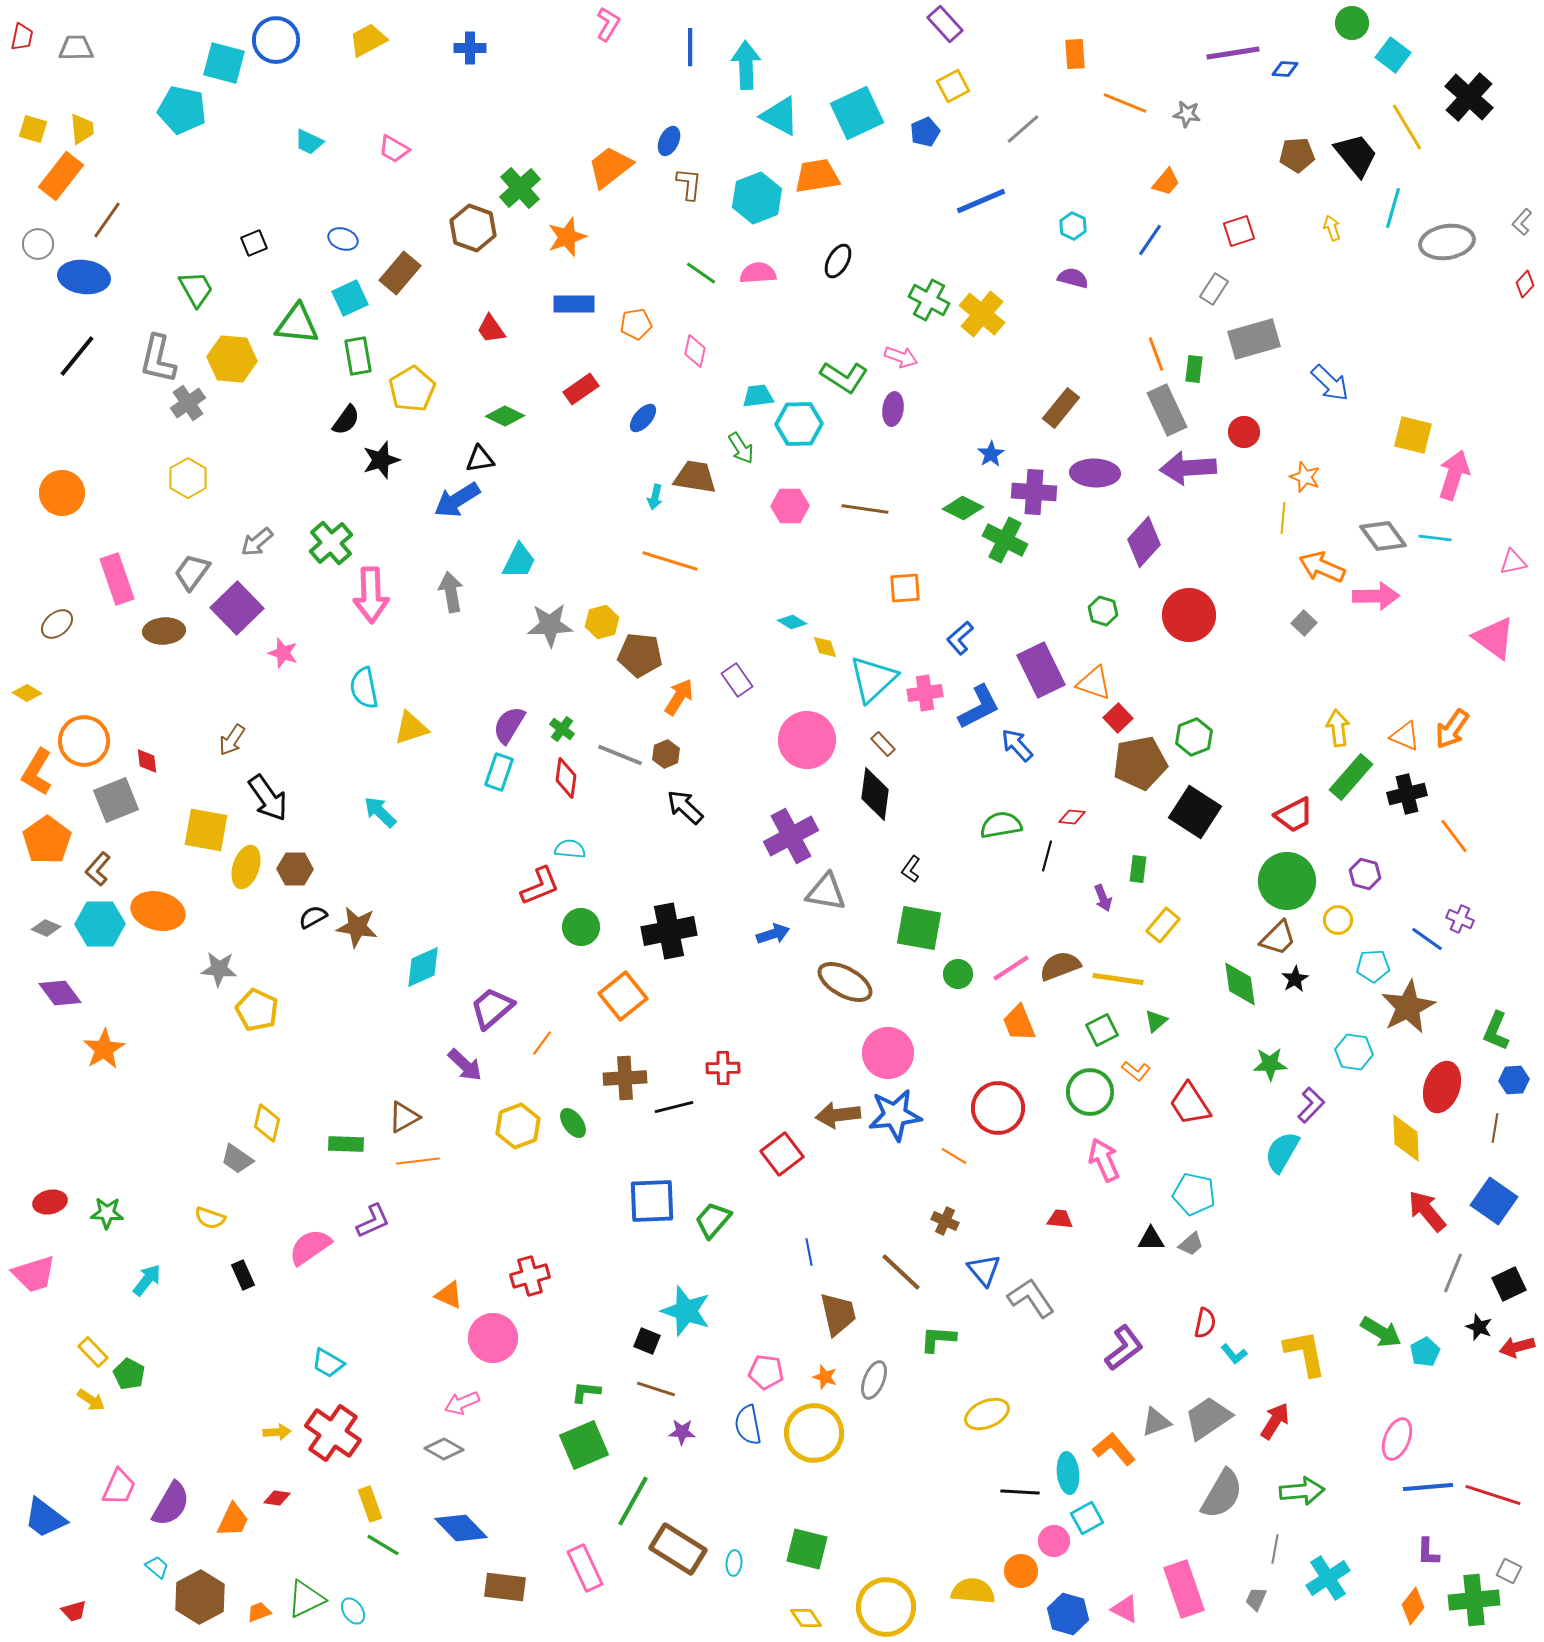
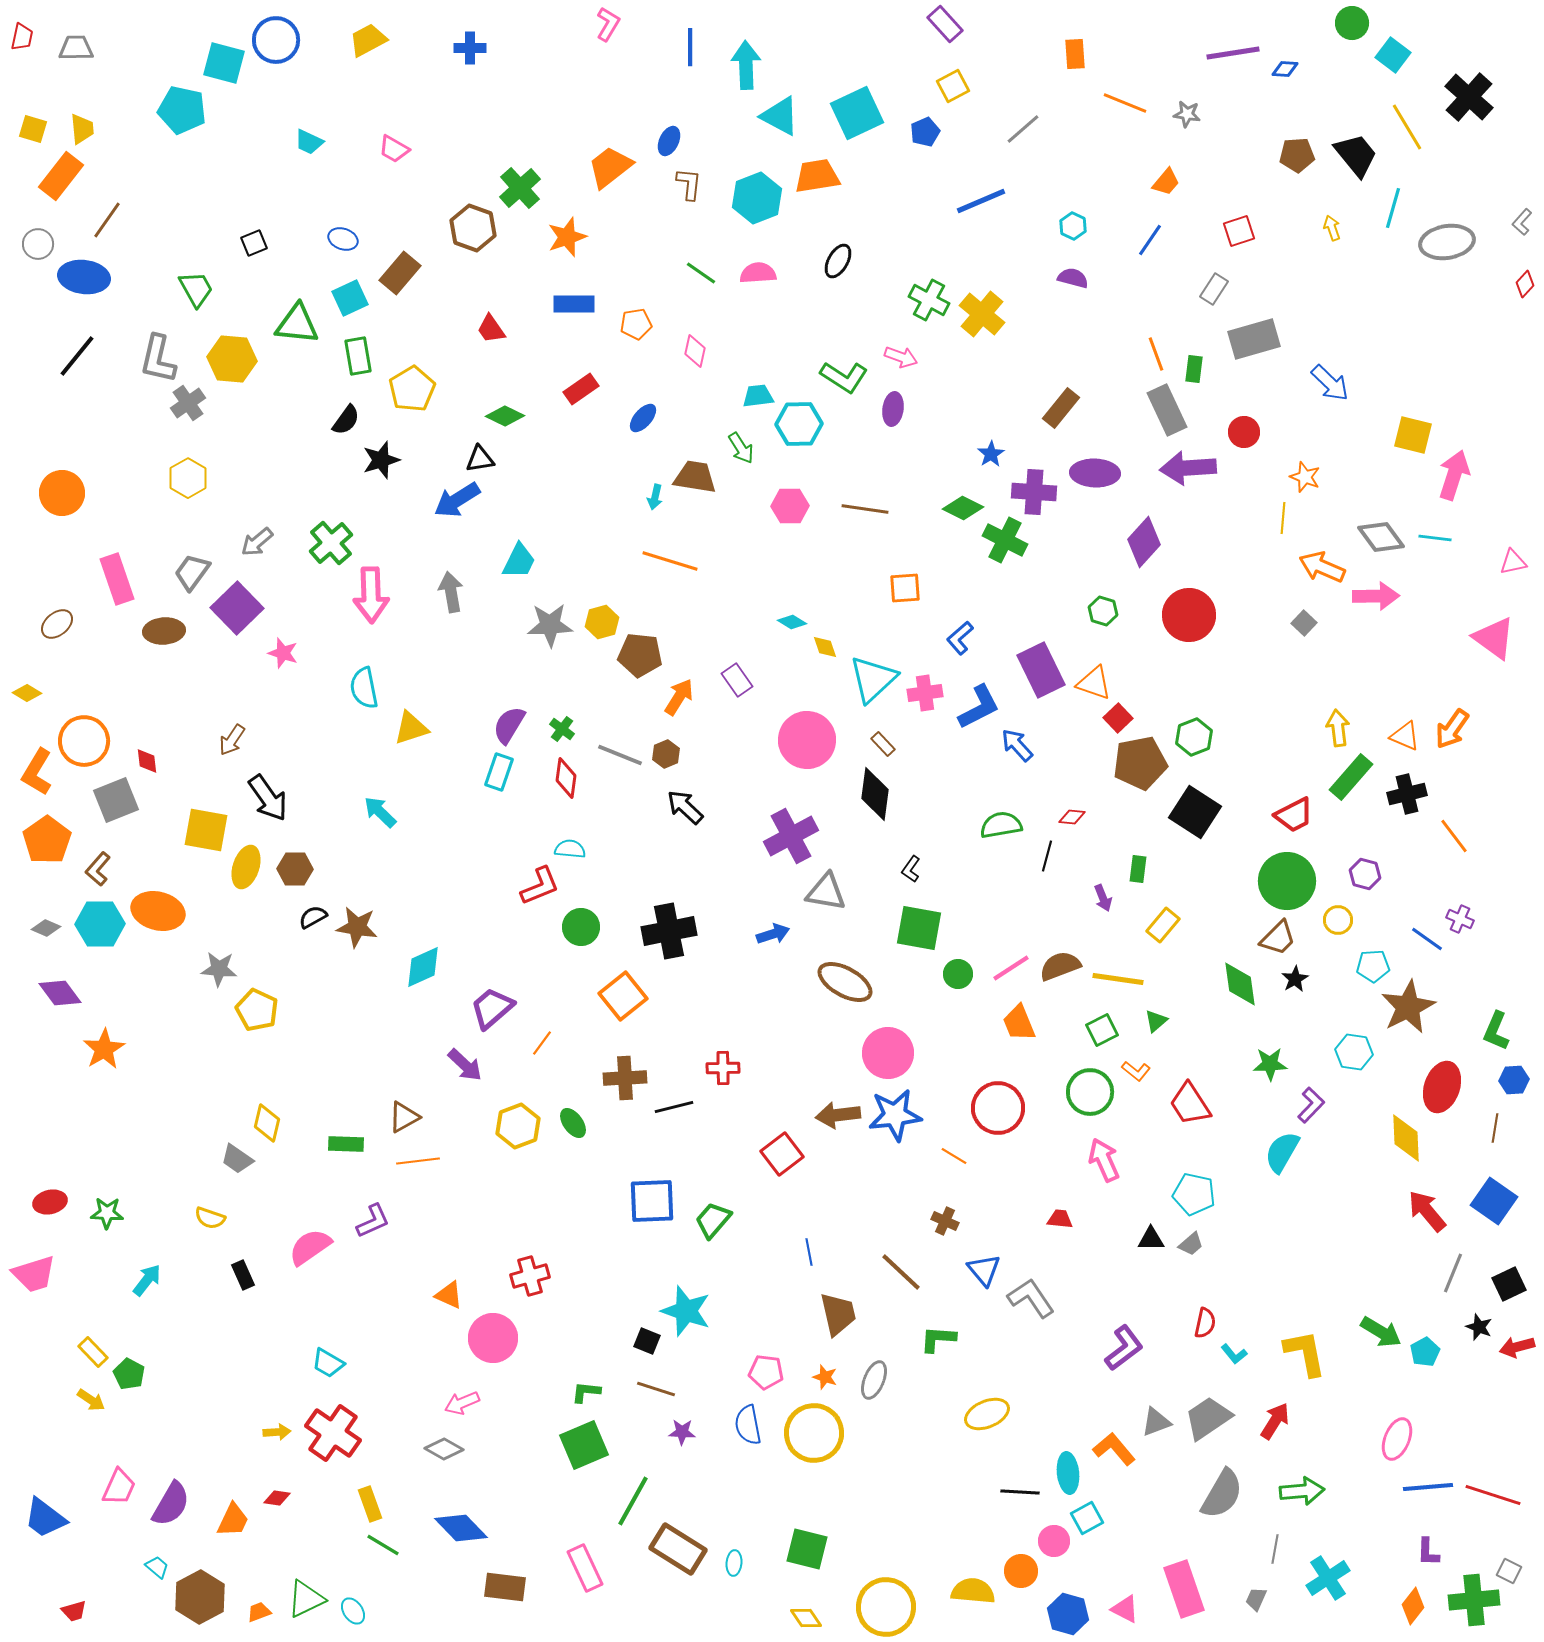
gray diamond at (1383, 536): moved 2 px left, 1 px down
